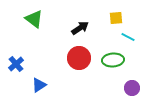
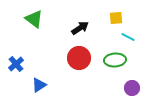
green ellipse: moved 2 px right
